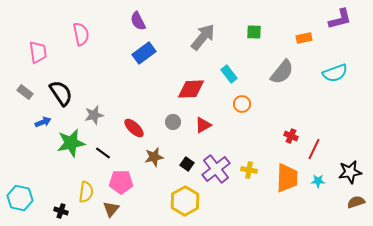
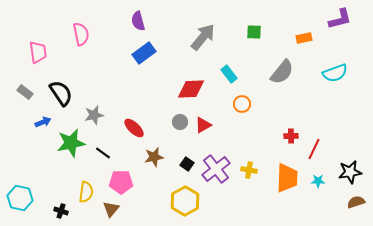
purple semicircle: rotated 12 degrees clockwise
gray circle: moved 7 px right
red cross: rotated 24 degrees counterclockwise
